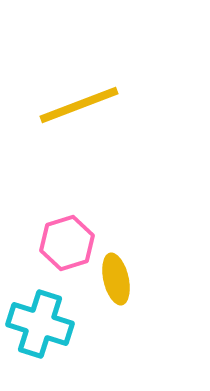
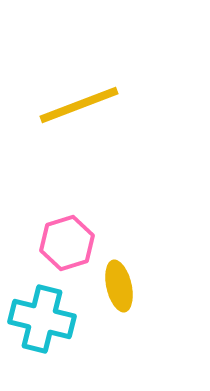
yellow ellipse: moved 3 px right, 7 px down
cyan cross: moved 2 px right, 5 px up; rotated 4 degrees counterclockwise
